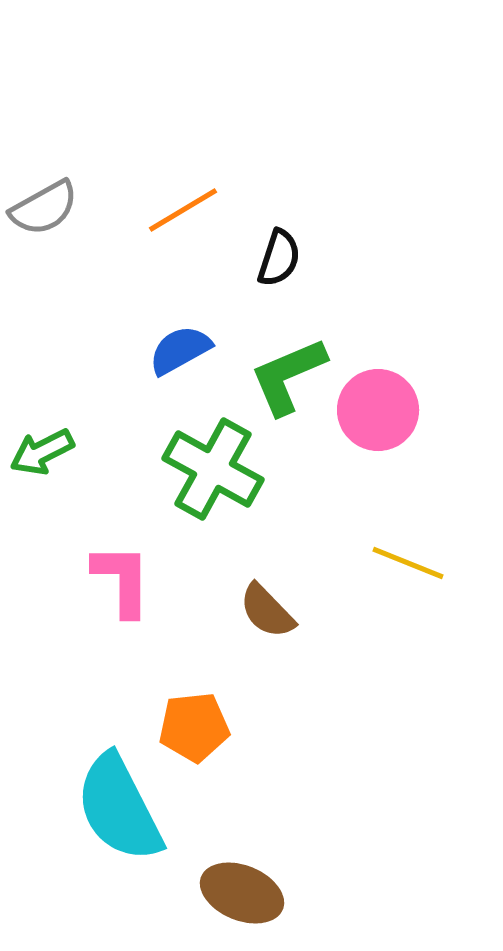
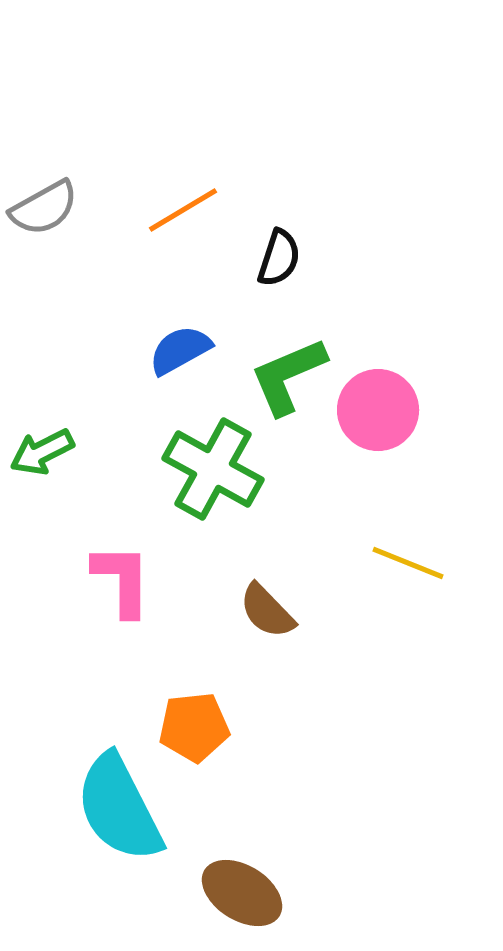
brown ellipse: rotated 10 degrees clockwise
